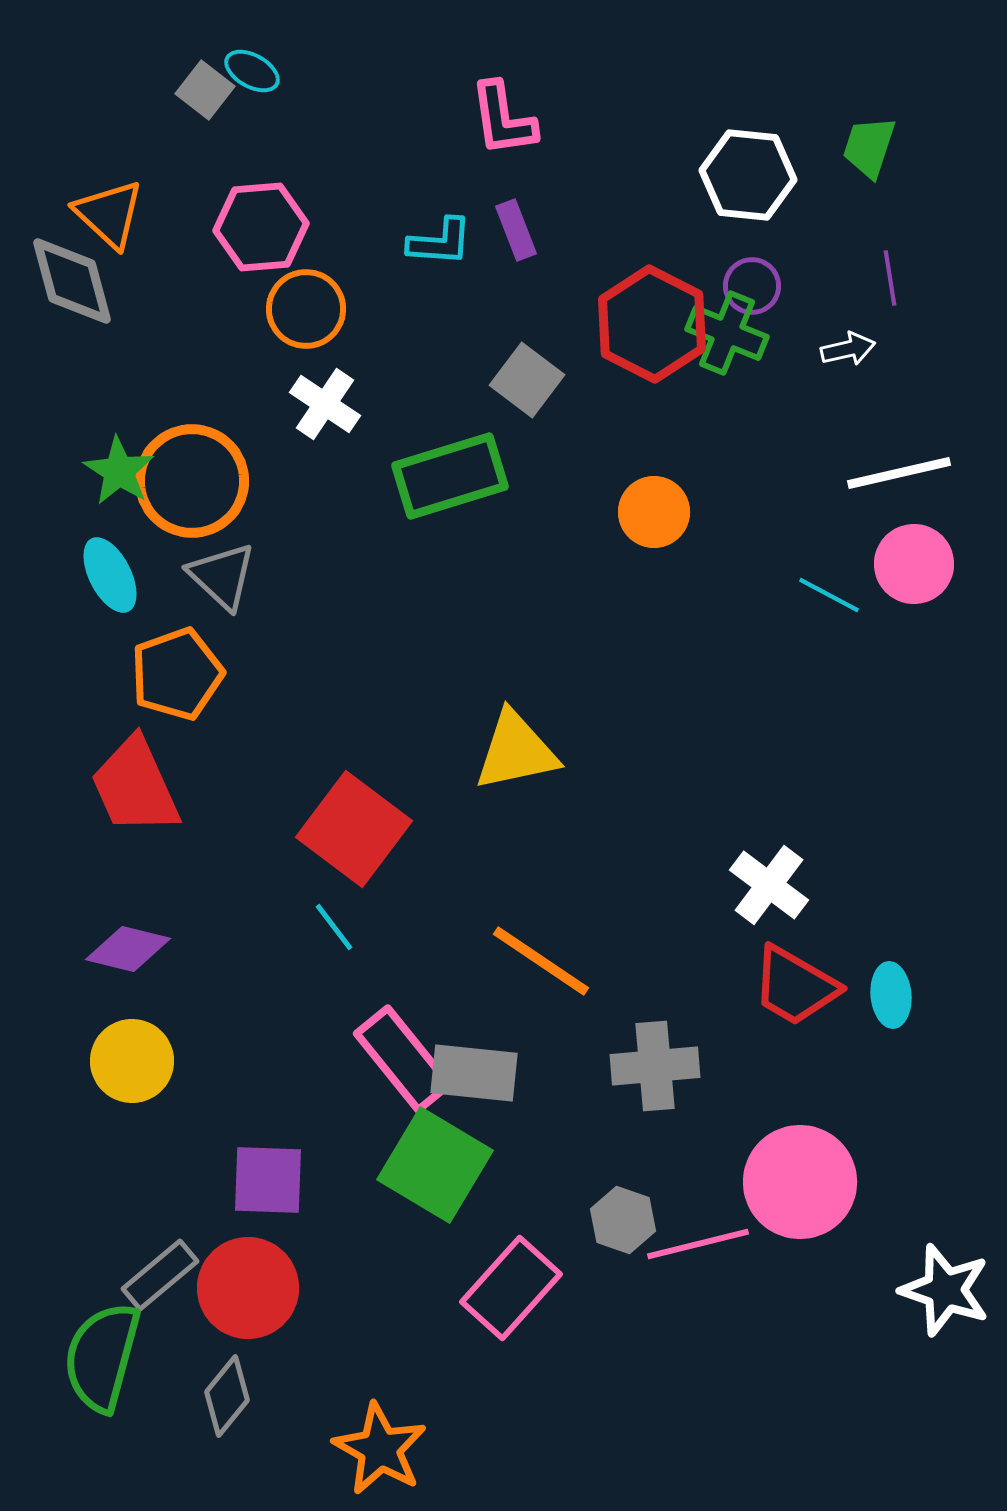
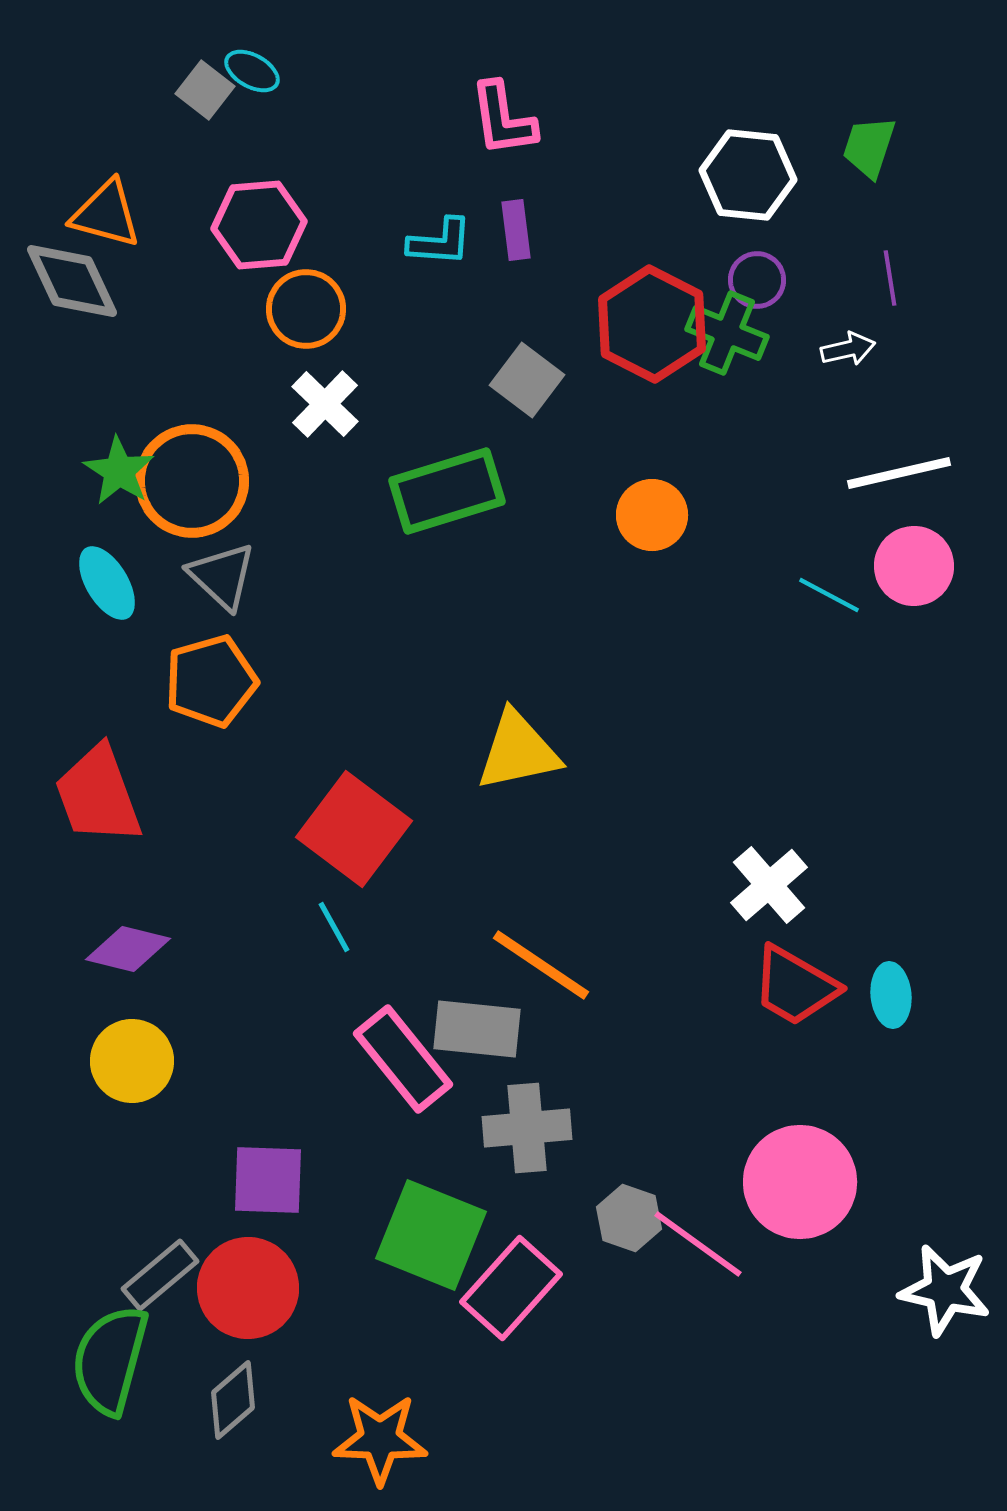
orange triangle at (109, 214): moved 3 px left; rotated 28 degrees counterclockwise
pink hexagon at (261, 227): moved 2 px left, 2 px up
purple rectangle at (516, 230): rotated 14 degrees clockwise
gray diamond at (72, 281): rotated 10 degrees counterclockwise
purple circle at (752, 286): moved 5 px right, 6 px up
white cross at (325, 404): rotated 10 degrees clockwise
green rectangle at (450, 476): moved 3 px left, 15 px down
orange circle at (654, 512): moved 2 px left, 3 px down
pink circle at (914, 564): moved 2 px down
cyan ellipse at (110, 575): moved 3 px left, 8 px down; rotated 4 degrees counterclockwise
orange pentagon at (177, 674): moved 34 px right, 7 px down; rotated 4 degrees clockwise
yellow triangle at (516, 751): moved 2 px right
red trapezoid at (135, 786): moved 37 px left, 9 px down; rotated 4 degrees clockwise
white cross at (769, 885): rotated 12 degrees clockwise
cyan line at (334, 927): rotated 8 degrees clockwise
orange line at (541, 961): moved 4 px down
gray cross at (655, 1066): moved 128 px left, 62 px down
gray rectangle at (474, 1073): moved 3 px right, 44 px up
green square at (435, 1165): moved 4 px left, 70 px down; rotated 9 degrees counterclockwise
gray hexagon at (623, 1220): moved 6 px right, 2 px up
pink line at (698, 1244): rotated 50 degrees clockwise
white star at (945, 1290): rotated 6 degrees counterclockwise
green semicircle at (102, 1357): moved 8 px right, 3 px down
gray diamond at (227, 1396): moved 6 px right, 4 px down; rotated 10 degrees clockwise
orange star at (380, 1449): moved 10 px up; rotated 28 degrees counterclockwise
